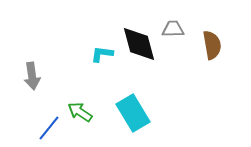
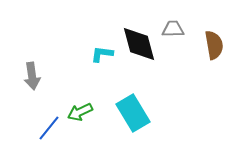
brown semicircle: moved 2 px right
green arrow: rotated 60 degrees counterclockwise
